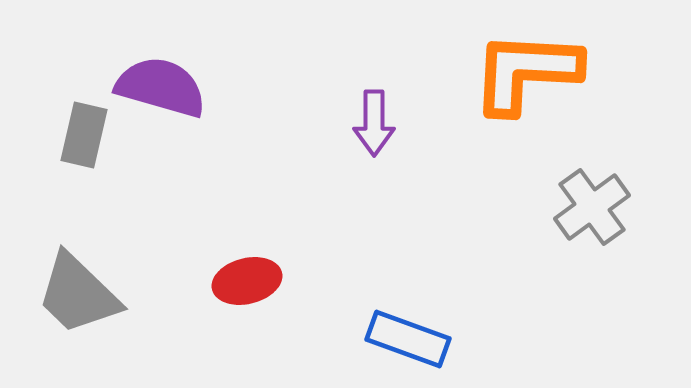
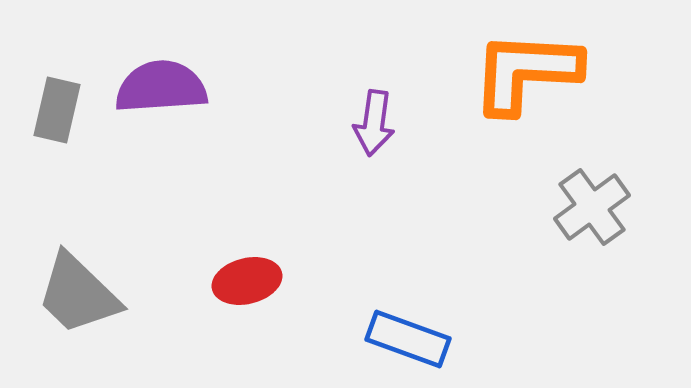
purple semicircle: rotated 20 degrees counterclockwise
purple arrow: rotated 8 degrees clockwise
gray rectangle: moved 27 px left, 25 px up
